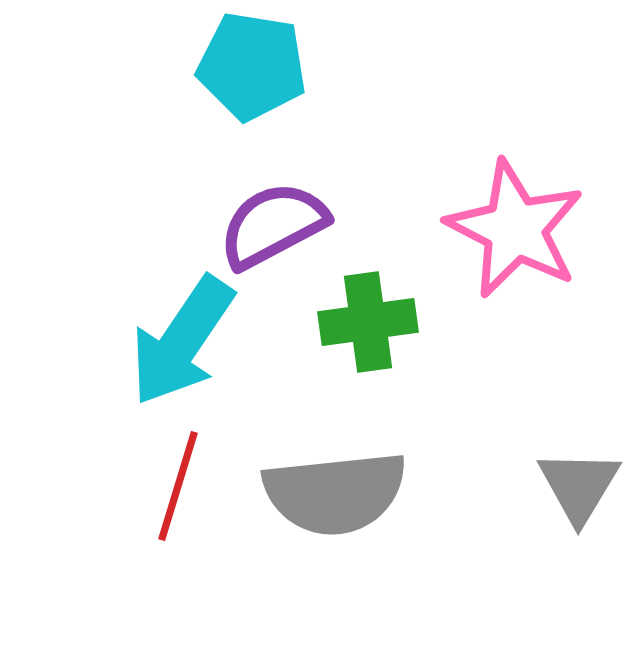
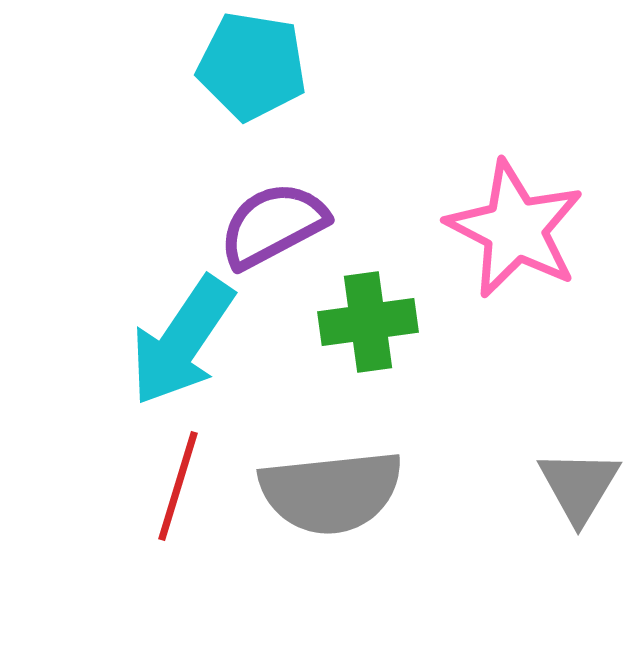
gray semicircle: moved 4 px left, 1 px up
